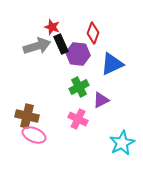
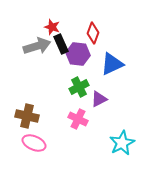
purple triangle: moved 2 px left, 1 px up
pink ellipse: moved 8 px down
